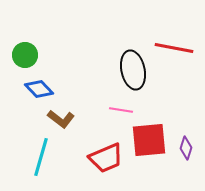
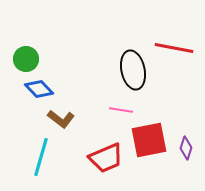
green circle: moved 1 px right, 4 px down
red square: rotated 6 degrees counterclockwise
